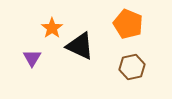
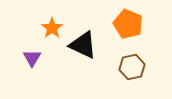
black triangle: moved 3 px right, 1 px up
